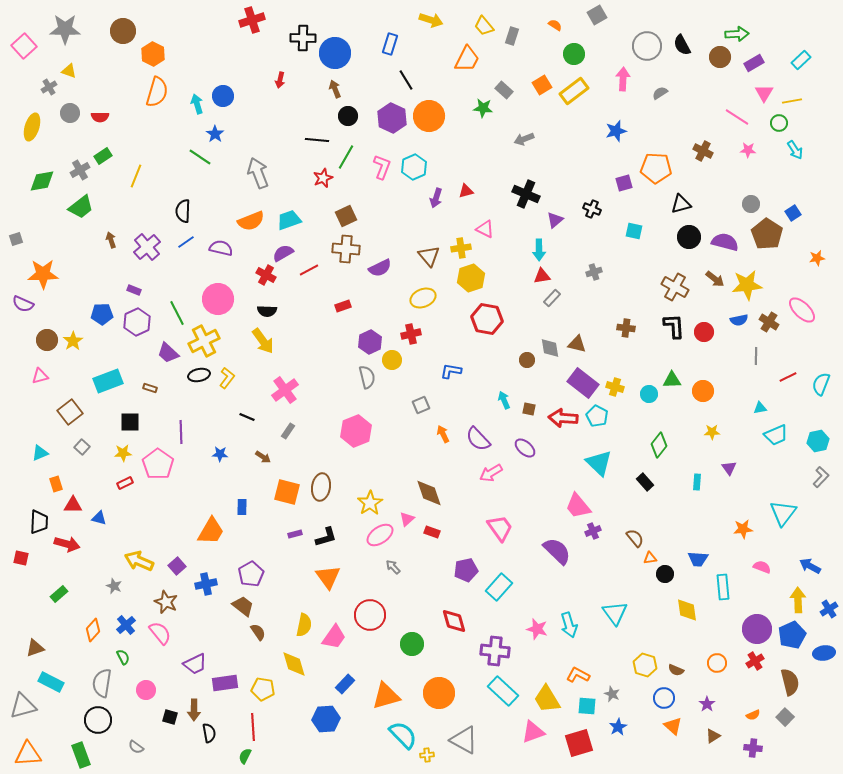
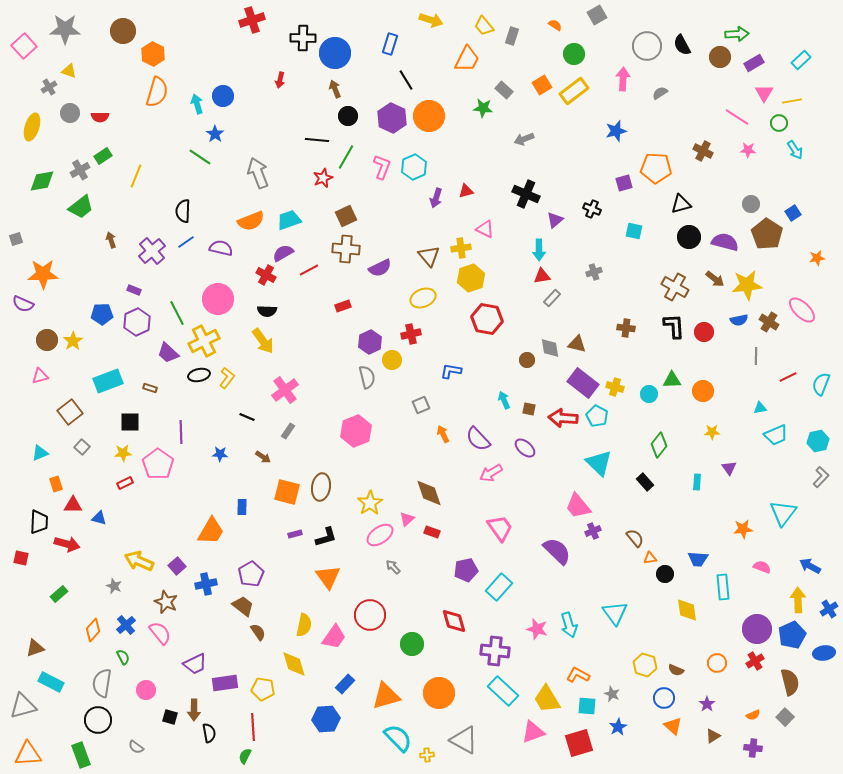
purple cross at (147, 247): moved 5 px right, 4 px down
cyan semicircle at (403, 735): moved 5 px left, 3 px down
